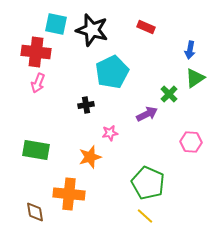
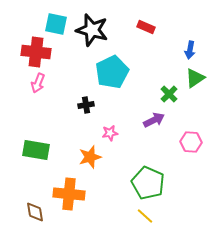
purple arrow: moved 7 px right, 6 px down
